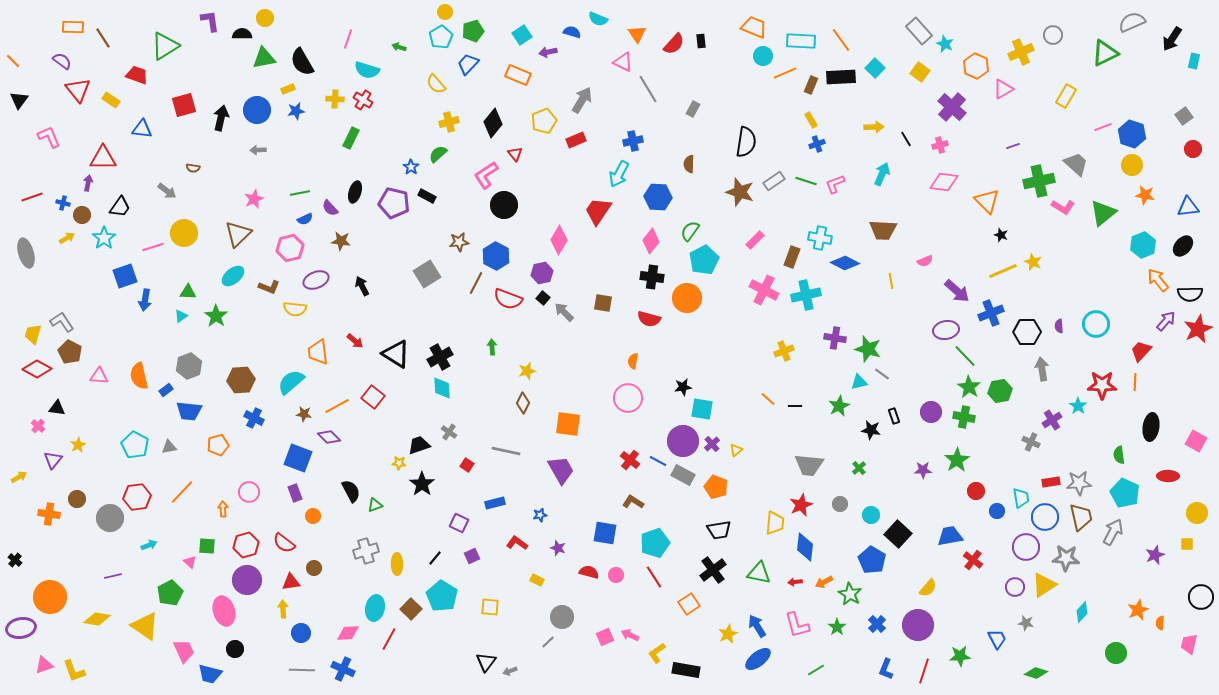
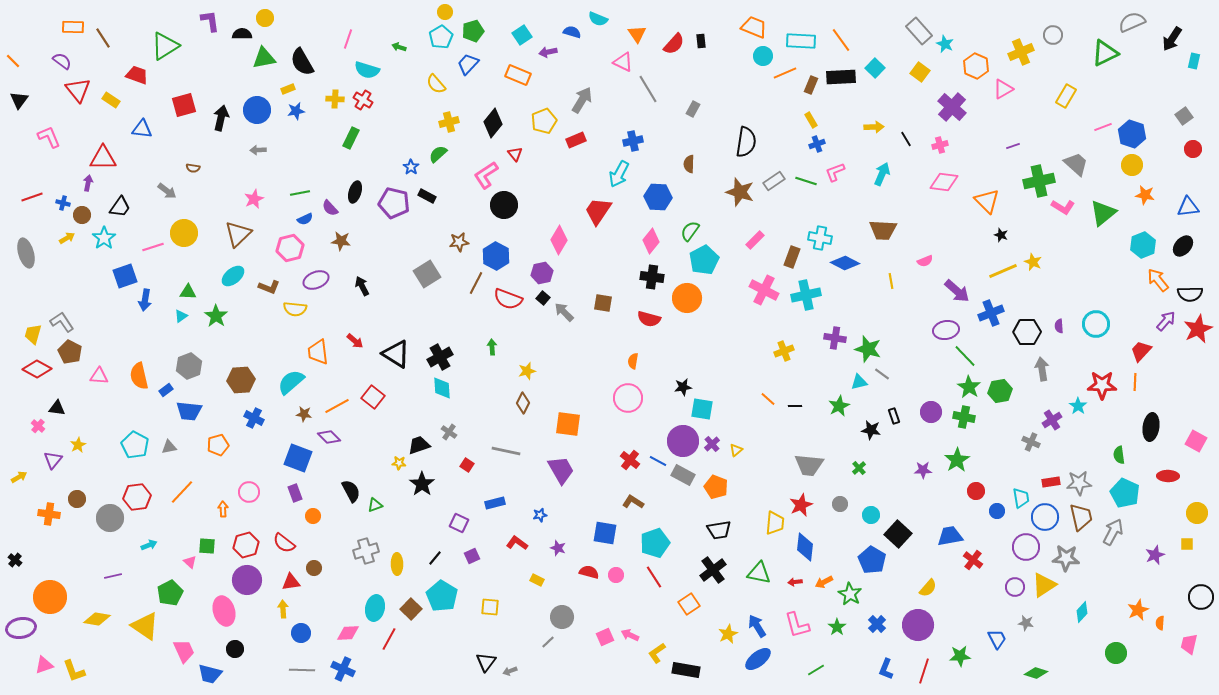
pink L-shape at (835, 184): moved 12 px up
